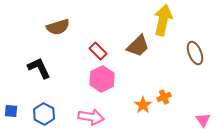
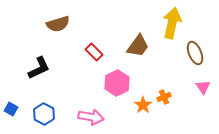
yellow arrow: moved 9 px right, 3 px down
brown semicircle: moved 3 px up
brown trapezoid: rotated 10 degrees counterclockwise
red rectangle: moved 4 px left, 1 px down
black L-shape: rotated 90 degrees clockwise
pink hexagon: moved 15 px right, 4 px down
blue square: moved 2 px up; rotated 24 degrees clockwise
pink triangle: moved 33 px up
